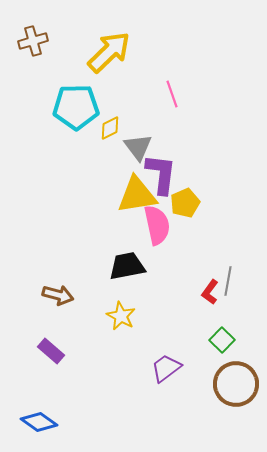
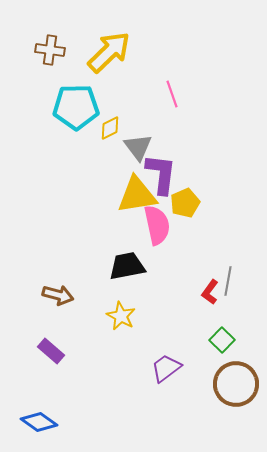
brown cross: moved 17 px right, 9 px down; rotated 24 degrees clockwise
